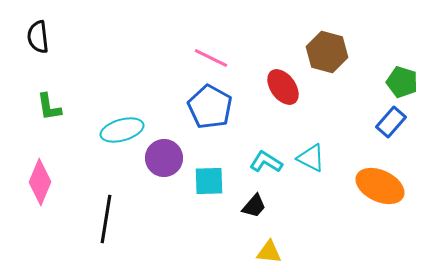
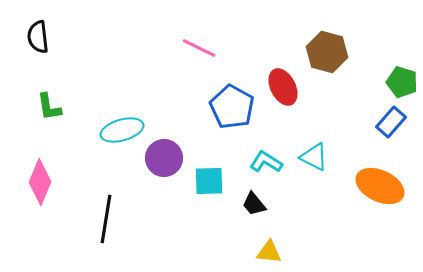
pink line: moved 12 px left, 10 px up
red ellipse: rotated 9 degrees clockwise
blue pentagon: moved 22 px right
cyan triangle: moved 3 px right, 1 px up
black trapezoid: moved 2 px up; rotated 100 degrees clockwise
